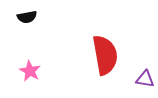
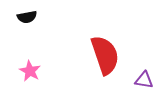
red semicircle: rotated 9 degrees counterclockwise
purple triangle: moved 1 px left, 1 px down
